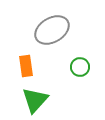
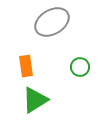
gray ellipse: moved 8 px up
green triangle: rotated 16 degrees clockwise
